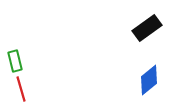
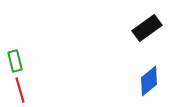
blue diamond: moved 1 px down
red line: moved 1 px left, 1 px down
